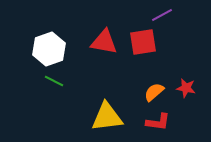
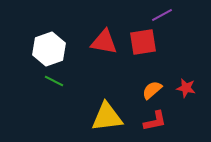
orange semicircle: moved 2 px left, 2 px up
red L-shape: moved 3 px left, 1 px up; rotated 20 degrees counterclockwise
